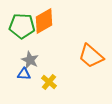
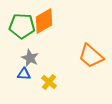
gray star: moved 2 px up
